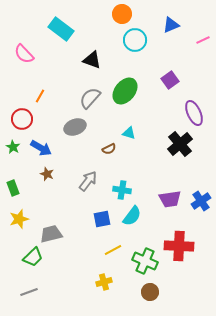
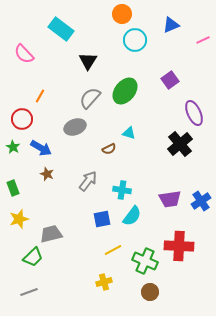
black triangle: moved 4 px left, 1 px down; rotated 42 degrees clockwise
